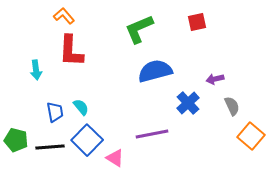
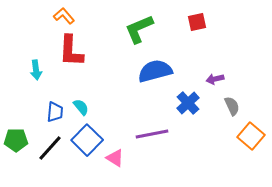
blue trapezoid: rotated 15 degrees clockwise
green pentagon: rotated 15 degrees counterclockwise
black line: moved 1 px down; rotated 44 degrees counterclockwise
